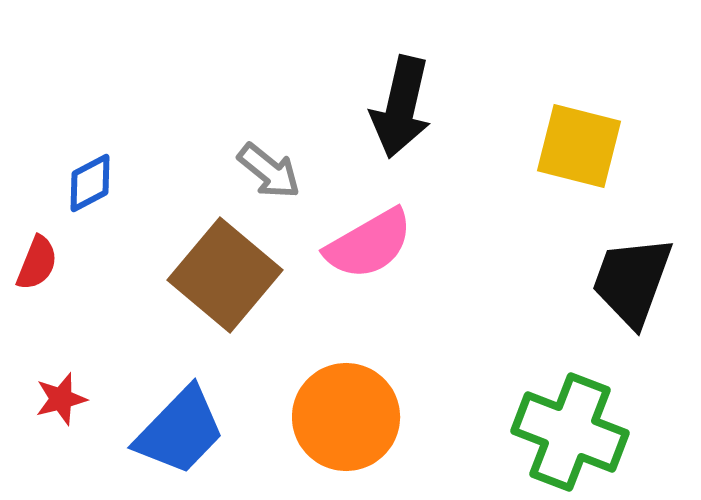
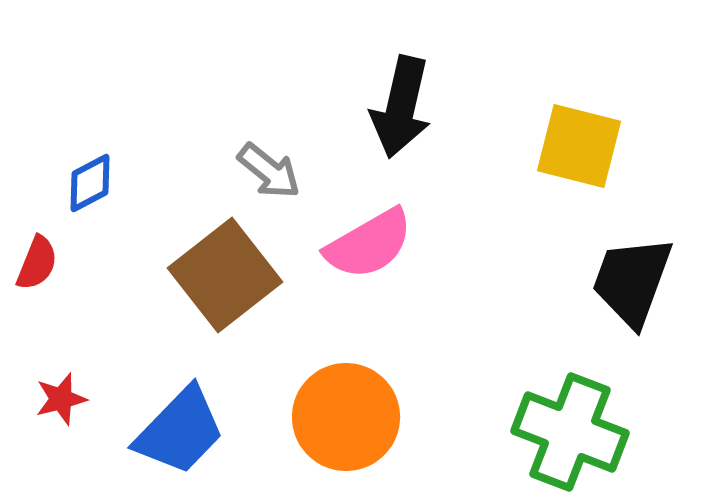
brown square: rotated 12 degrees clockwise
